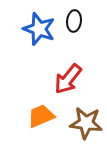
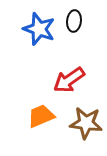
red arrow: moved 1 px right, 1 px down; rotated 16 degrees clockwise
